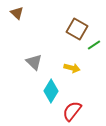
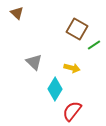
cyan diamond: moved 4 px right, 2 px up
